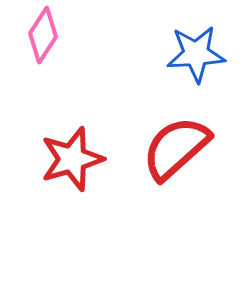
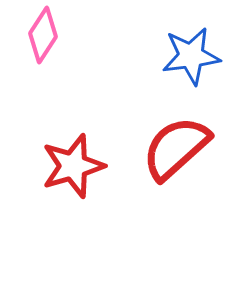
blue star: moved 5 px left, 2 px down; rotated 4 degrees counterclockwise
red star: moved 1 px right, 7 px down
